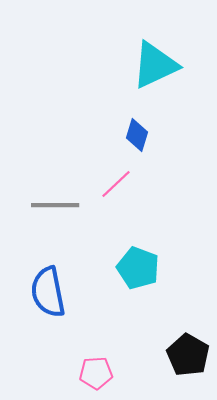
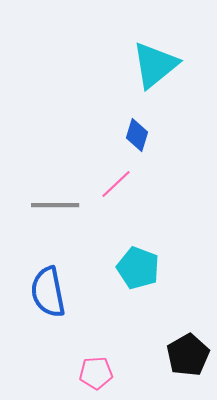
cyan triangle: rotated 14 degrees counterclockwise
black pentagon: rotated 12 degrees clockwise
